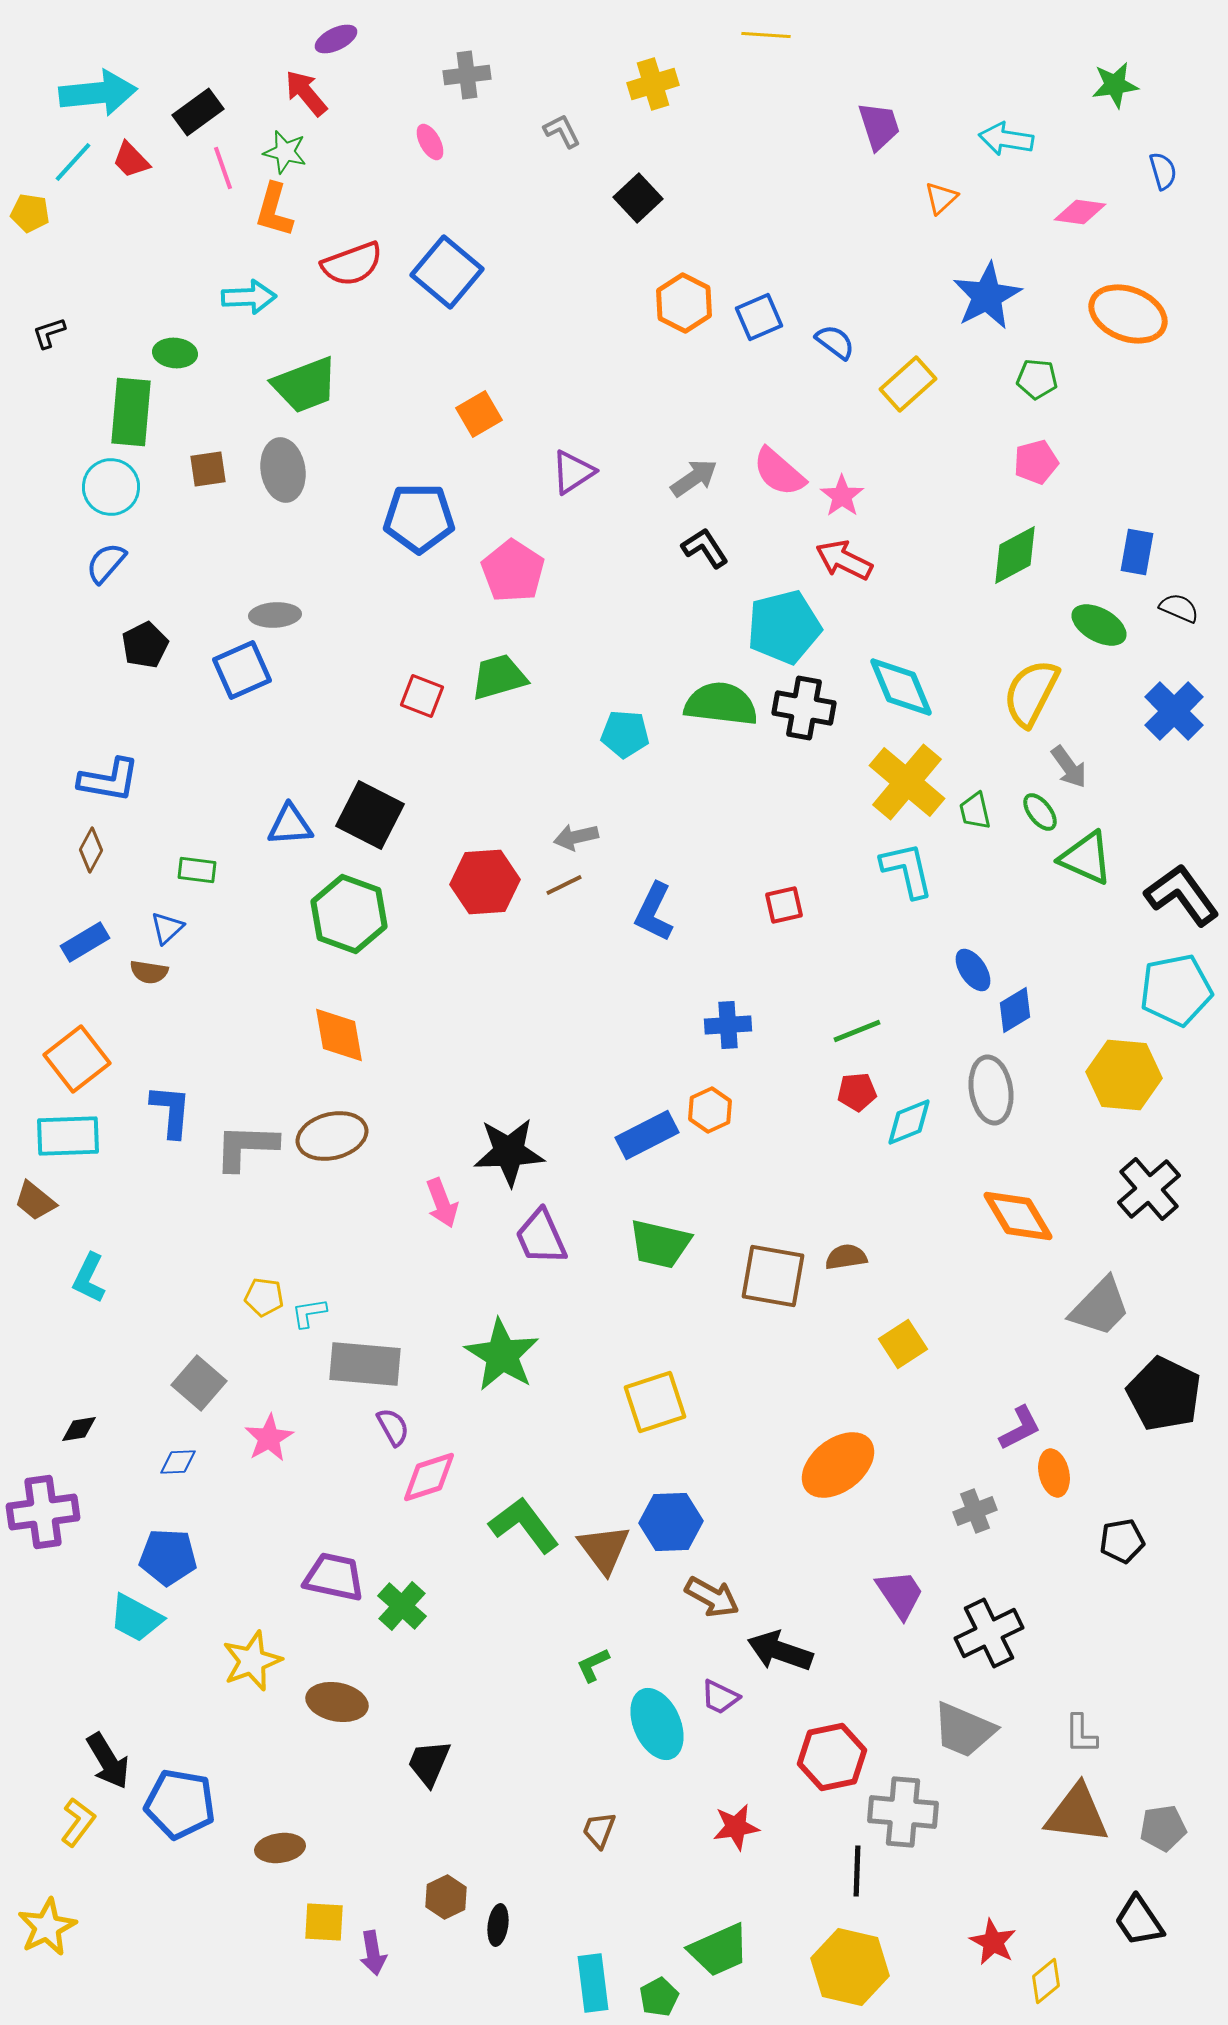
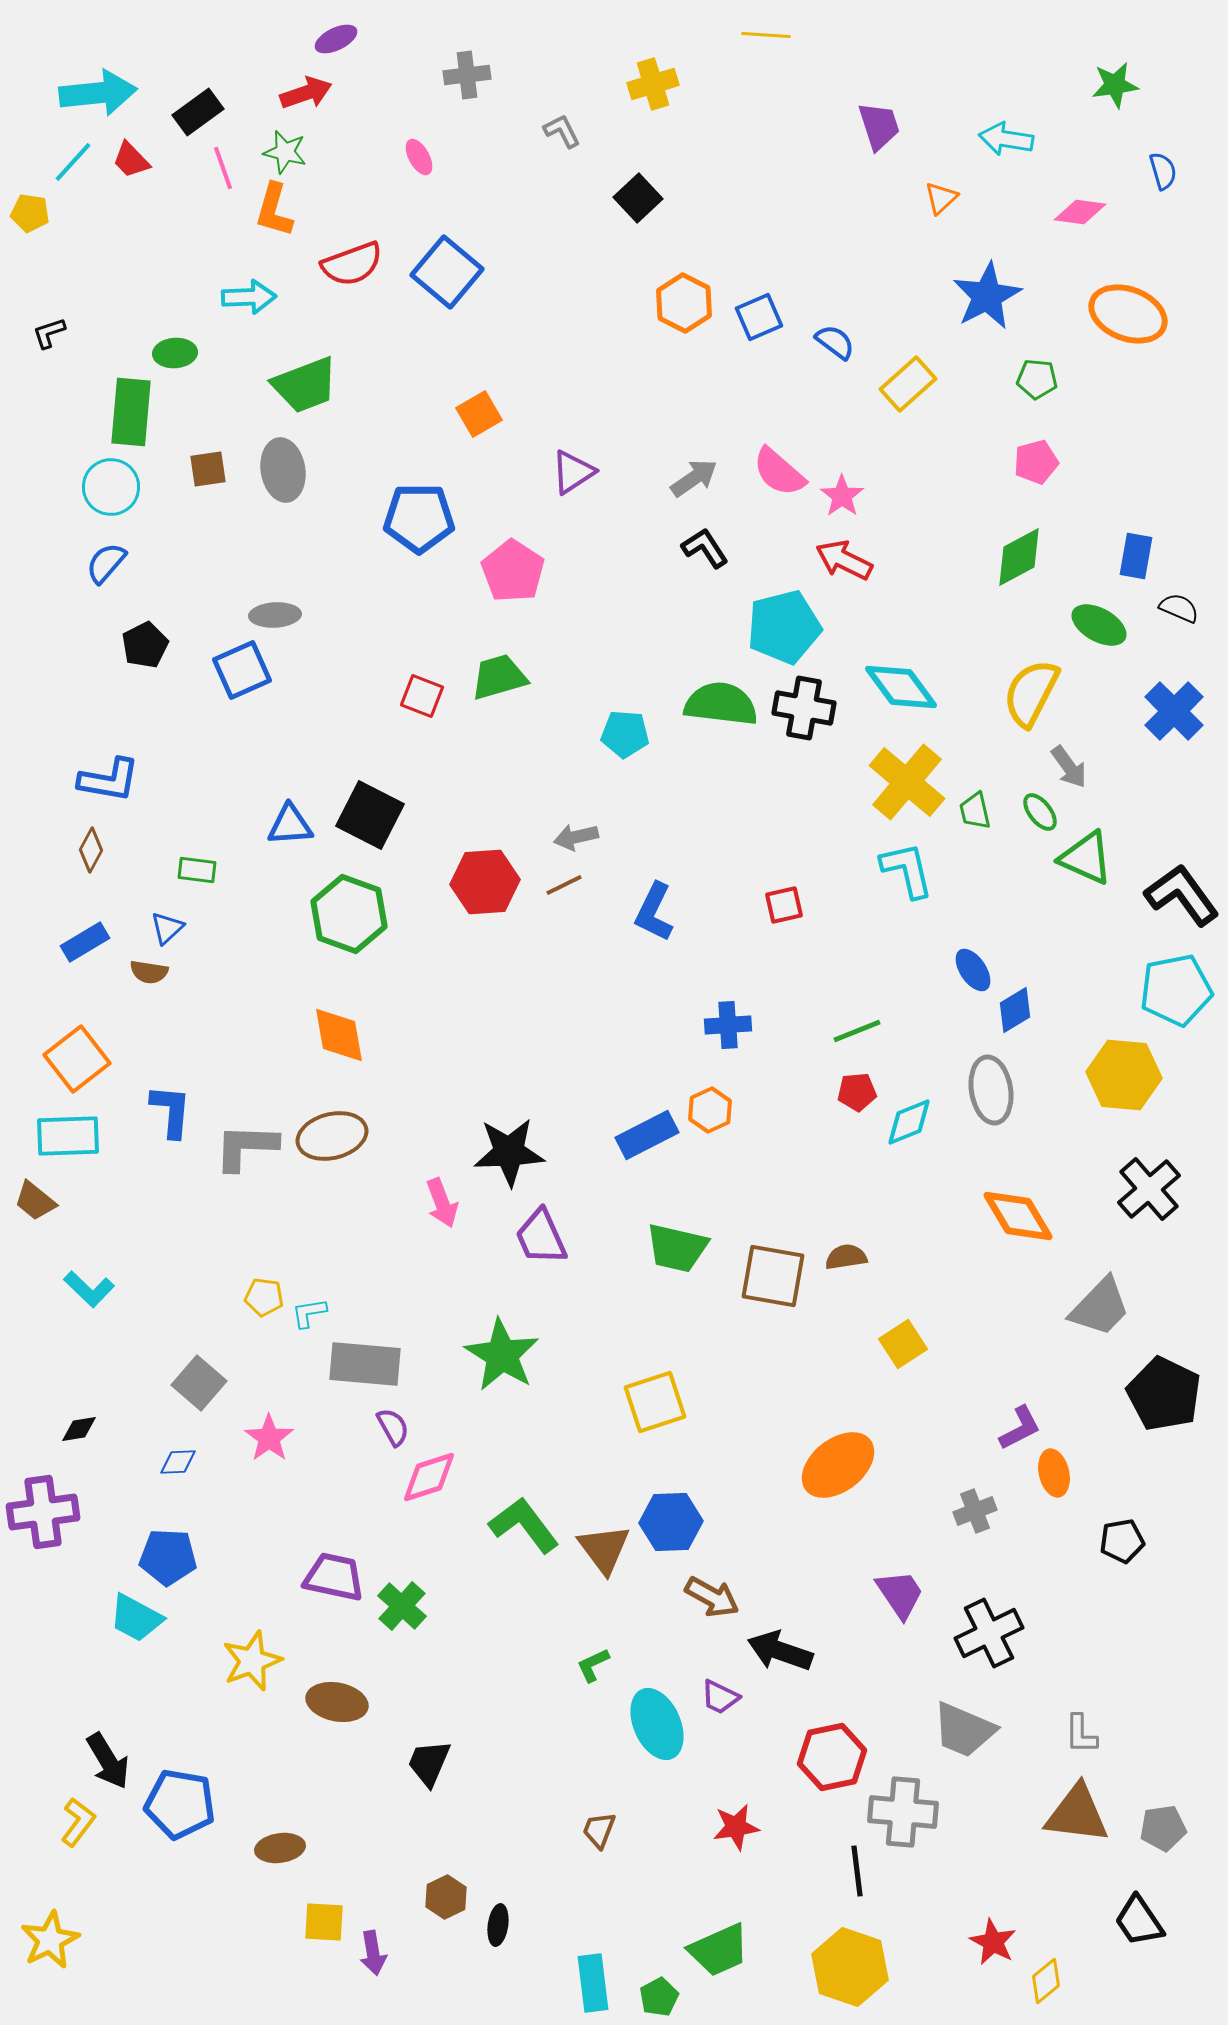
red arrow at (306, 93): rotated 111 degrees clockwise
pink ellipse at (430, 142): moved 11 px left, 15 px down
green ellipse at (175, 353): rotated 9 degrees counterclockwise
blue rectangle at (1137, 552): moved 1 px left, 4 px down
green diamond at (1015, 555): moved 4 px right, 2 px down
cyan diamond at (901, 687): rotated 14 degrees counterclockwise
green trapezoid at (660, 1244): moved 17 px right, 4 px down
cyan L-shape at (89, 1278): moved 11 px down; rotated 72 degrees counterclockwise
pink star at (269, 1438): rotated 6 degrees counterclockwise
black line at (857, 1871): rotated 9 degrees counterclockwise
yellow star at (47, 1927): moved 3 px right, 13 px down
yellow hexagon at (850, 1967): rotated 6 degrees clockwise
